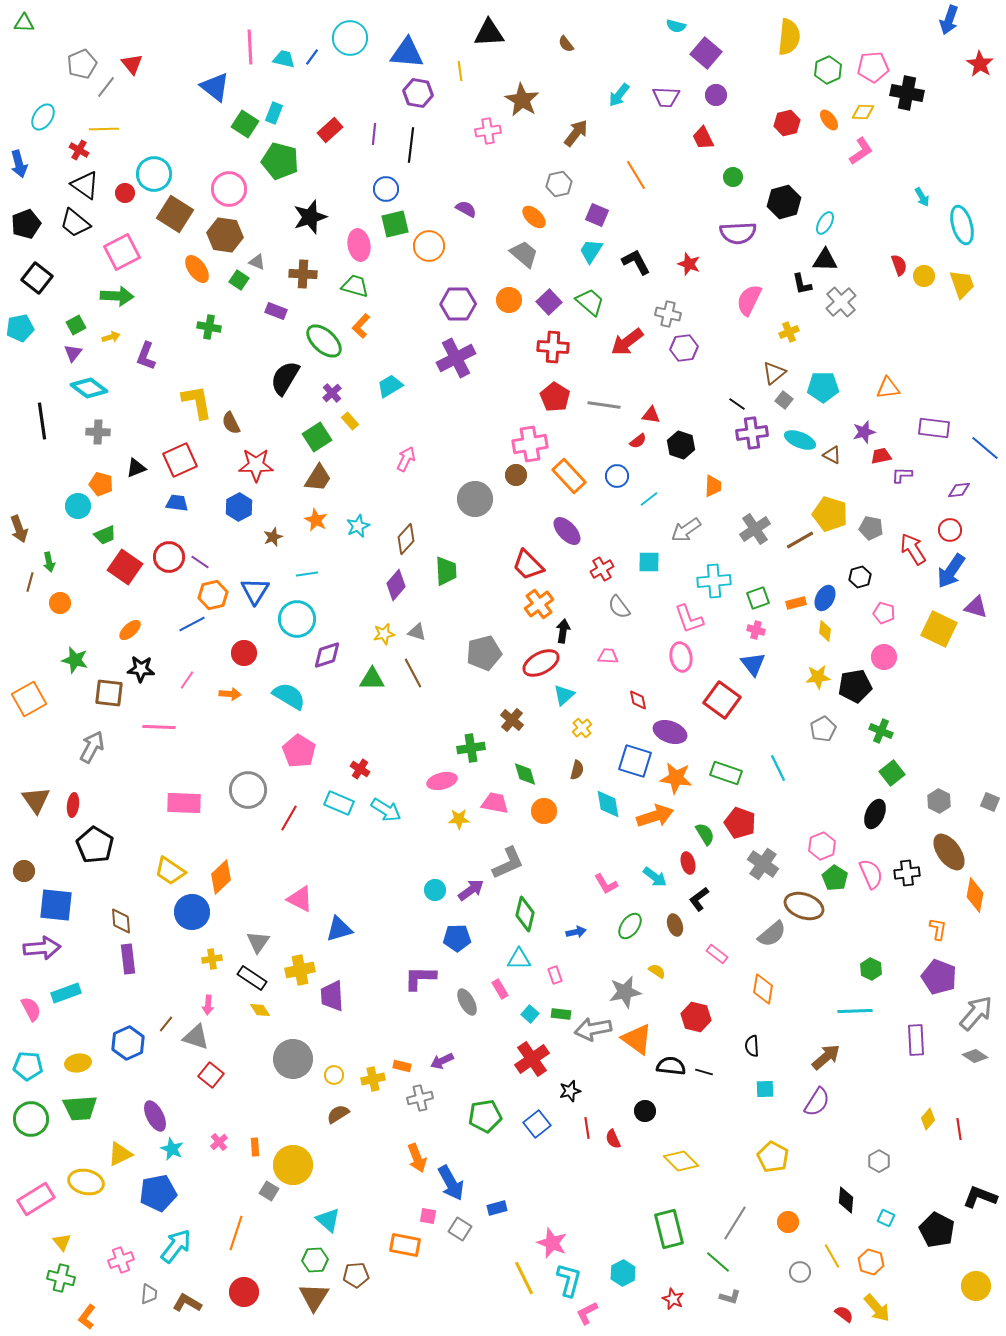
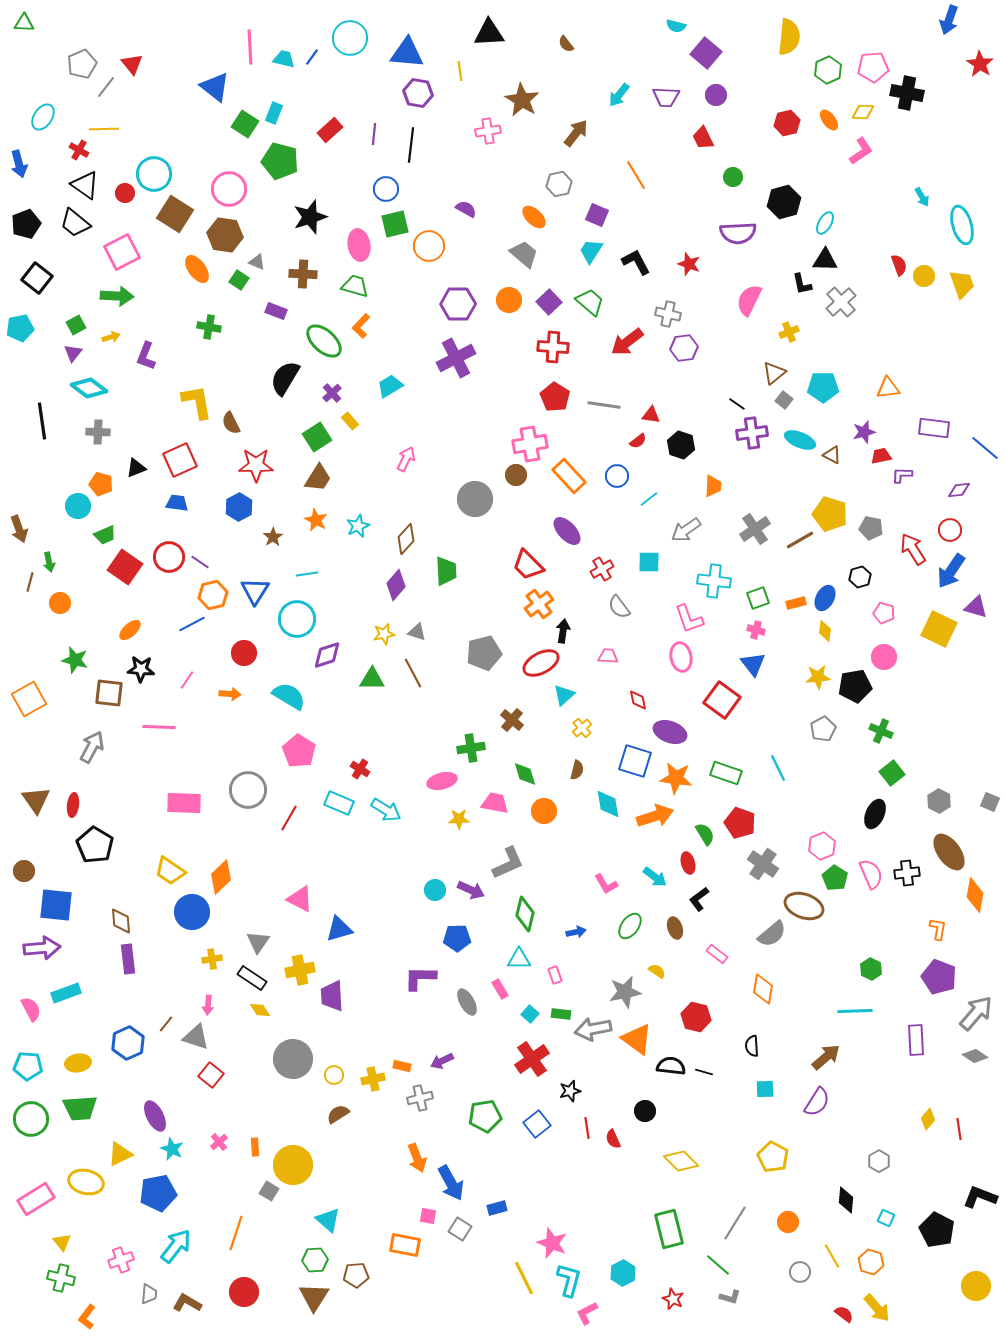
brown star at (273, 537): rotated 12 degrees counterclockwise
cyan cross at (714, 581): rotated 12 degrees clockwise
purple arrow at (471, 890): rotated 60 degrees clockwise
brown ellipse at (675, 925): moved 3 px down
green line at (718, 1262): moved 3 px down
